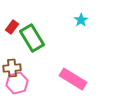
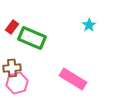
cyan star: moved 8 px right, 5 px down
green rectangle: rotated 36 degrees counterclockwise
